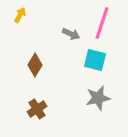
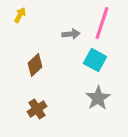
gray arrow: rotated 30 degrees counterclockwise
cyan square: rotated 15 degrees clockwise
brown diamond: rotated 15 degrees clockwise
gray star: rotated 20 degrees counterclockwise
